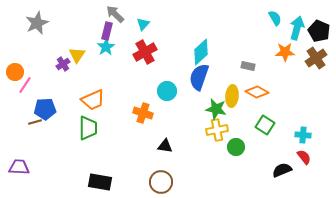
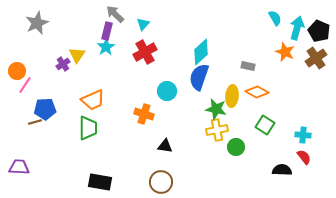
orange star: rotated 24 degrees clockwise
orange circle: moved 2 px right, 1 px up
orange cross: moved 1 px right, 1 px down
black semicircle: rotated 24 degrees clockwise
